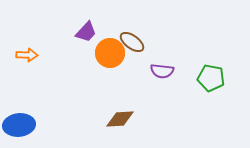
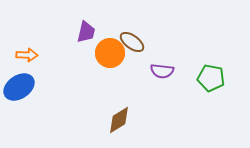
purple trapezoid: rotated 30 degrees counterclockwise
brown diamond: moved 1 px left, 1 px down; rotated 28 degrees counterclockwise
blue ellipse: moved 38 px up; rotated 28 degrees counterclockwise
